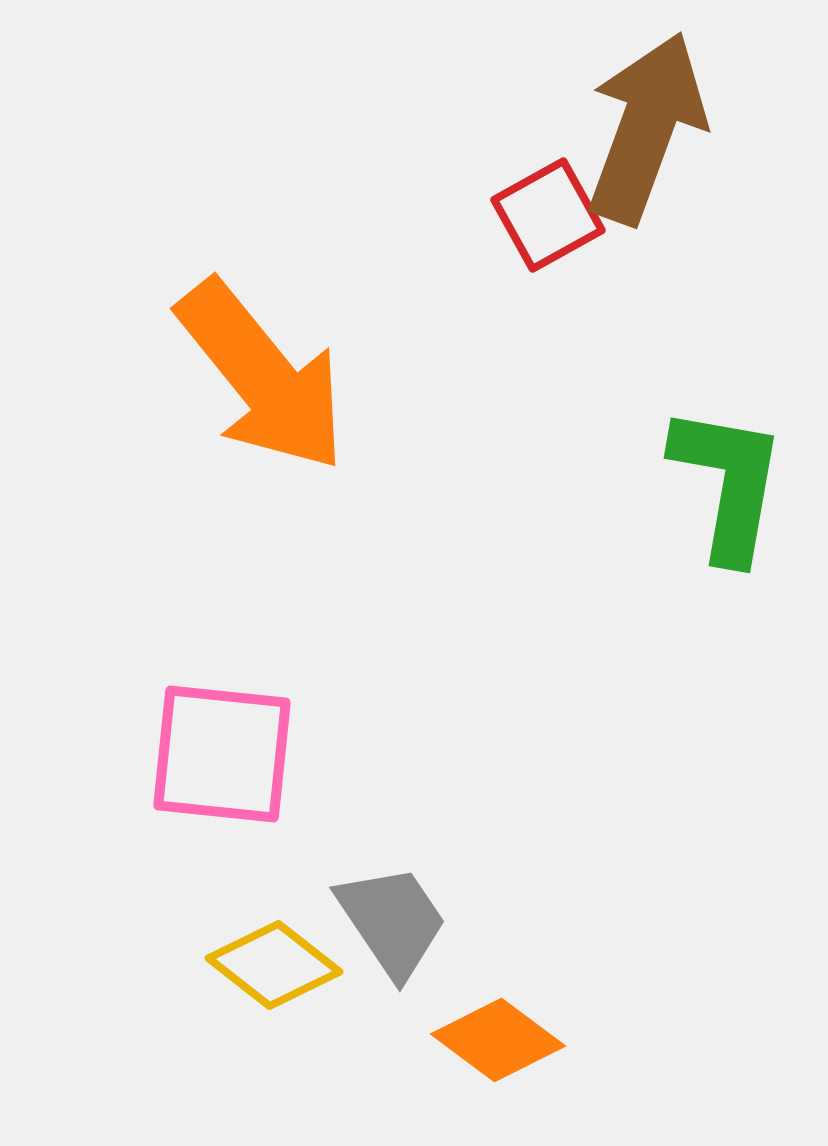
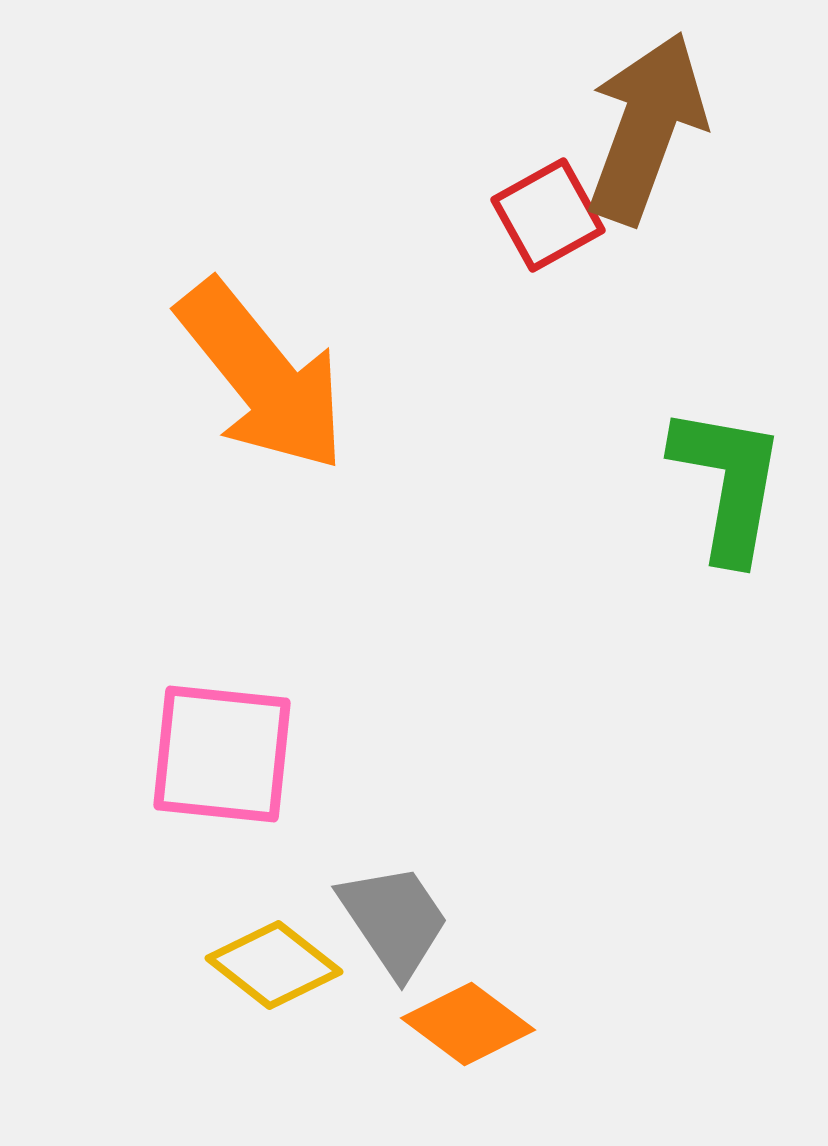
gray trapezoid: moved 2 px right, 1 px up
orange diamond: moved 30 px left, 16 px up
